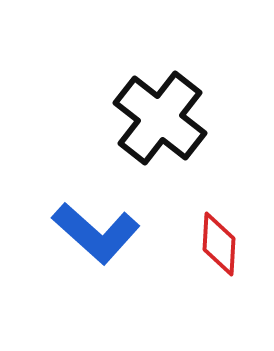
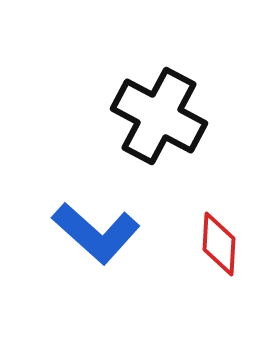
black cross: moved 1 px left, 2 px up; rotated 10 degrees counterclockwise
